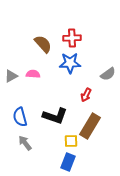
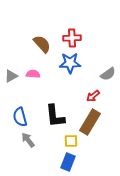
brown semicircle: moved 1 px left
red arrow: moved 7 px right, 1 px down; rotated 24 degrees clockwise
black L-shape: rotated 65 degrees clockwise
brown rectangle: moved 4 px up
gray arrow: moved 3 px right, 3 px up
